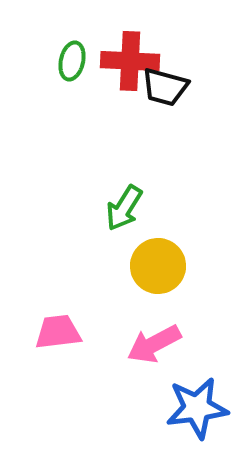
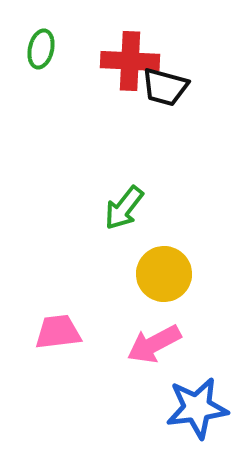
green ellipse: moved 31 px left, 12 px up
green arrow: rotated 6 degrees clockwise
yellow circle: moved 6 px right, 8 px down
